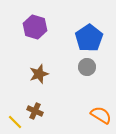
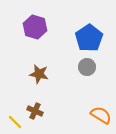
brown star: rotated 30 degrees clockwise
